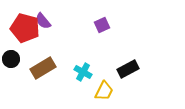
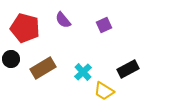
purple semicircle: moved 20 px right, 1 px up
purple square: moved 2 px right
cyan cross: rotated 18 degrees clockwise
yellow trapezoid: rotated 95 degrees clockwise
